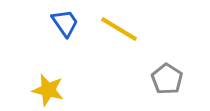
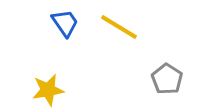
yellow line: moved 2 px up
yellow star: rotated 24 degrees counterclockwise
